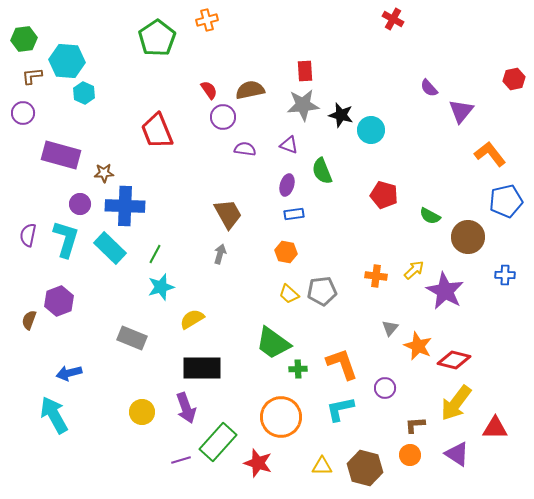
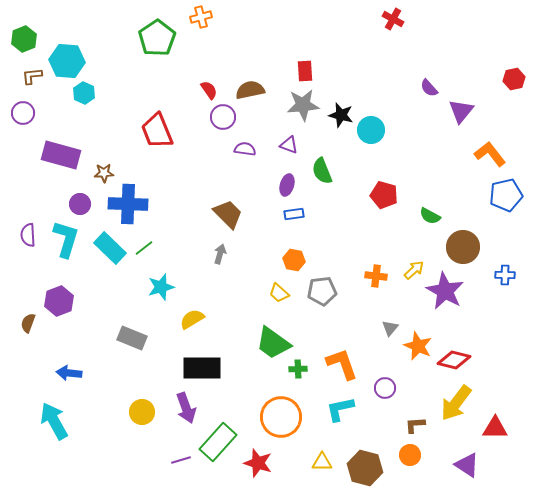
orange cross at (207, 20): moved 6 px left, 3 px up
green hexagon at (24, 39): rotated 15 degrees counterclockwise
blue pentagon at (506, 201): moved 6 px up
blue cross at (125, 206): moved 3 px right, 2 px up
brown trapezoid at (228, 214): rotated 16 degrees counterclockwise
purple semicircle at (28, 235): rotated 15 degrees counterclockwise
brown circle at (468, 237): moved 5 px left, 10 px down
orange hexagon at (286, 252): moved 8 px right, 8 px down
green line at (155, 254): moved 11 px left, 6 px up; rotated 24 degrees clockwise
yellow trapezoid at (289, 294): moved 10 px left, 1 px up
brown semicircle at (29, 320): moved 1 px left, 3 px down
blue arrow at (69, 373): rotated 20 degrees clockwise
cyan arrow at (54, 415): moved 6 px down
purple triangle at (457, 454): moved 10 px right, 11 px down
yellow triangle at (322, 466): moved 4 px up
